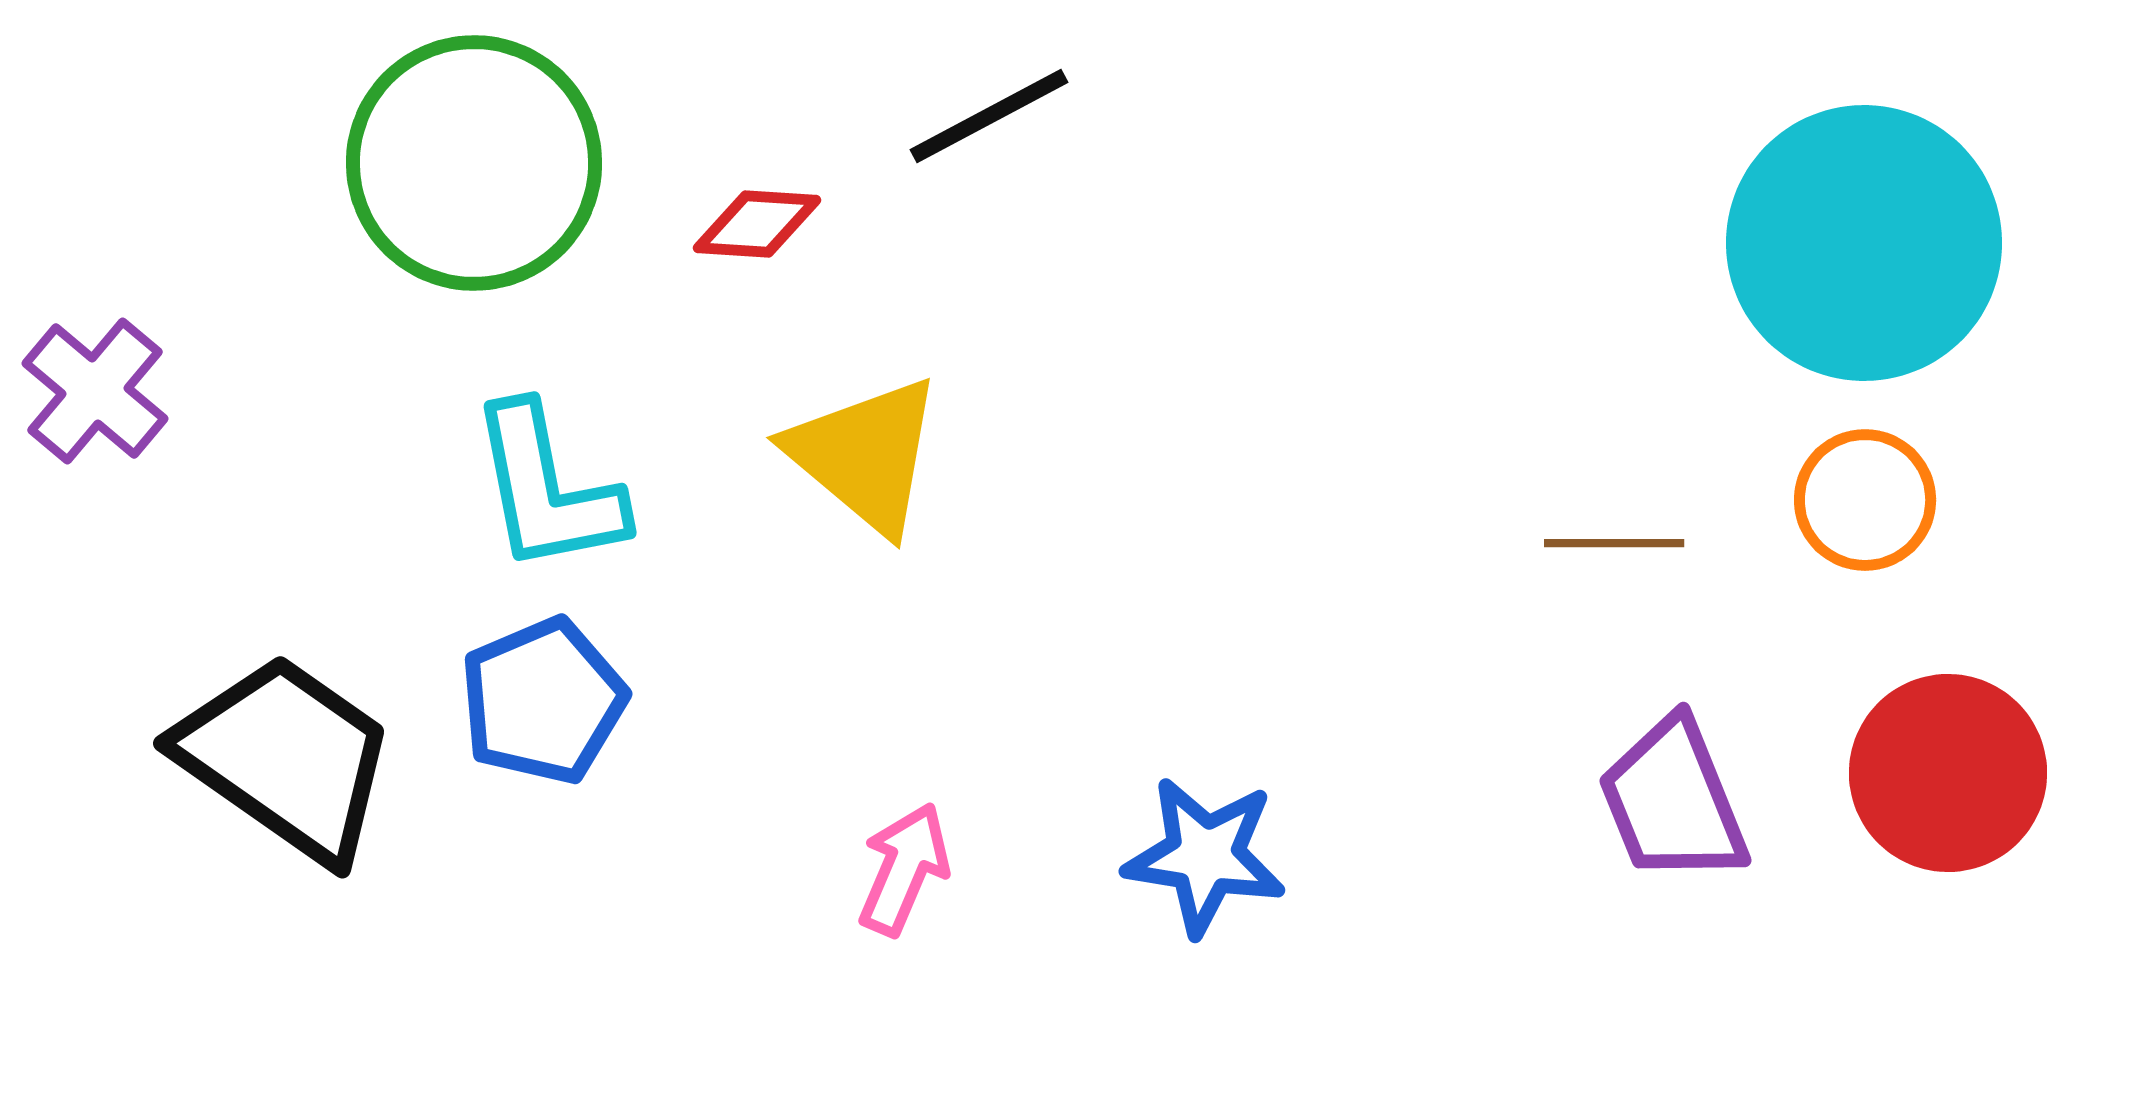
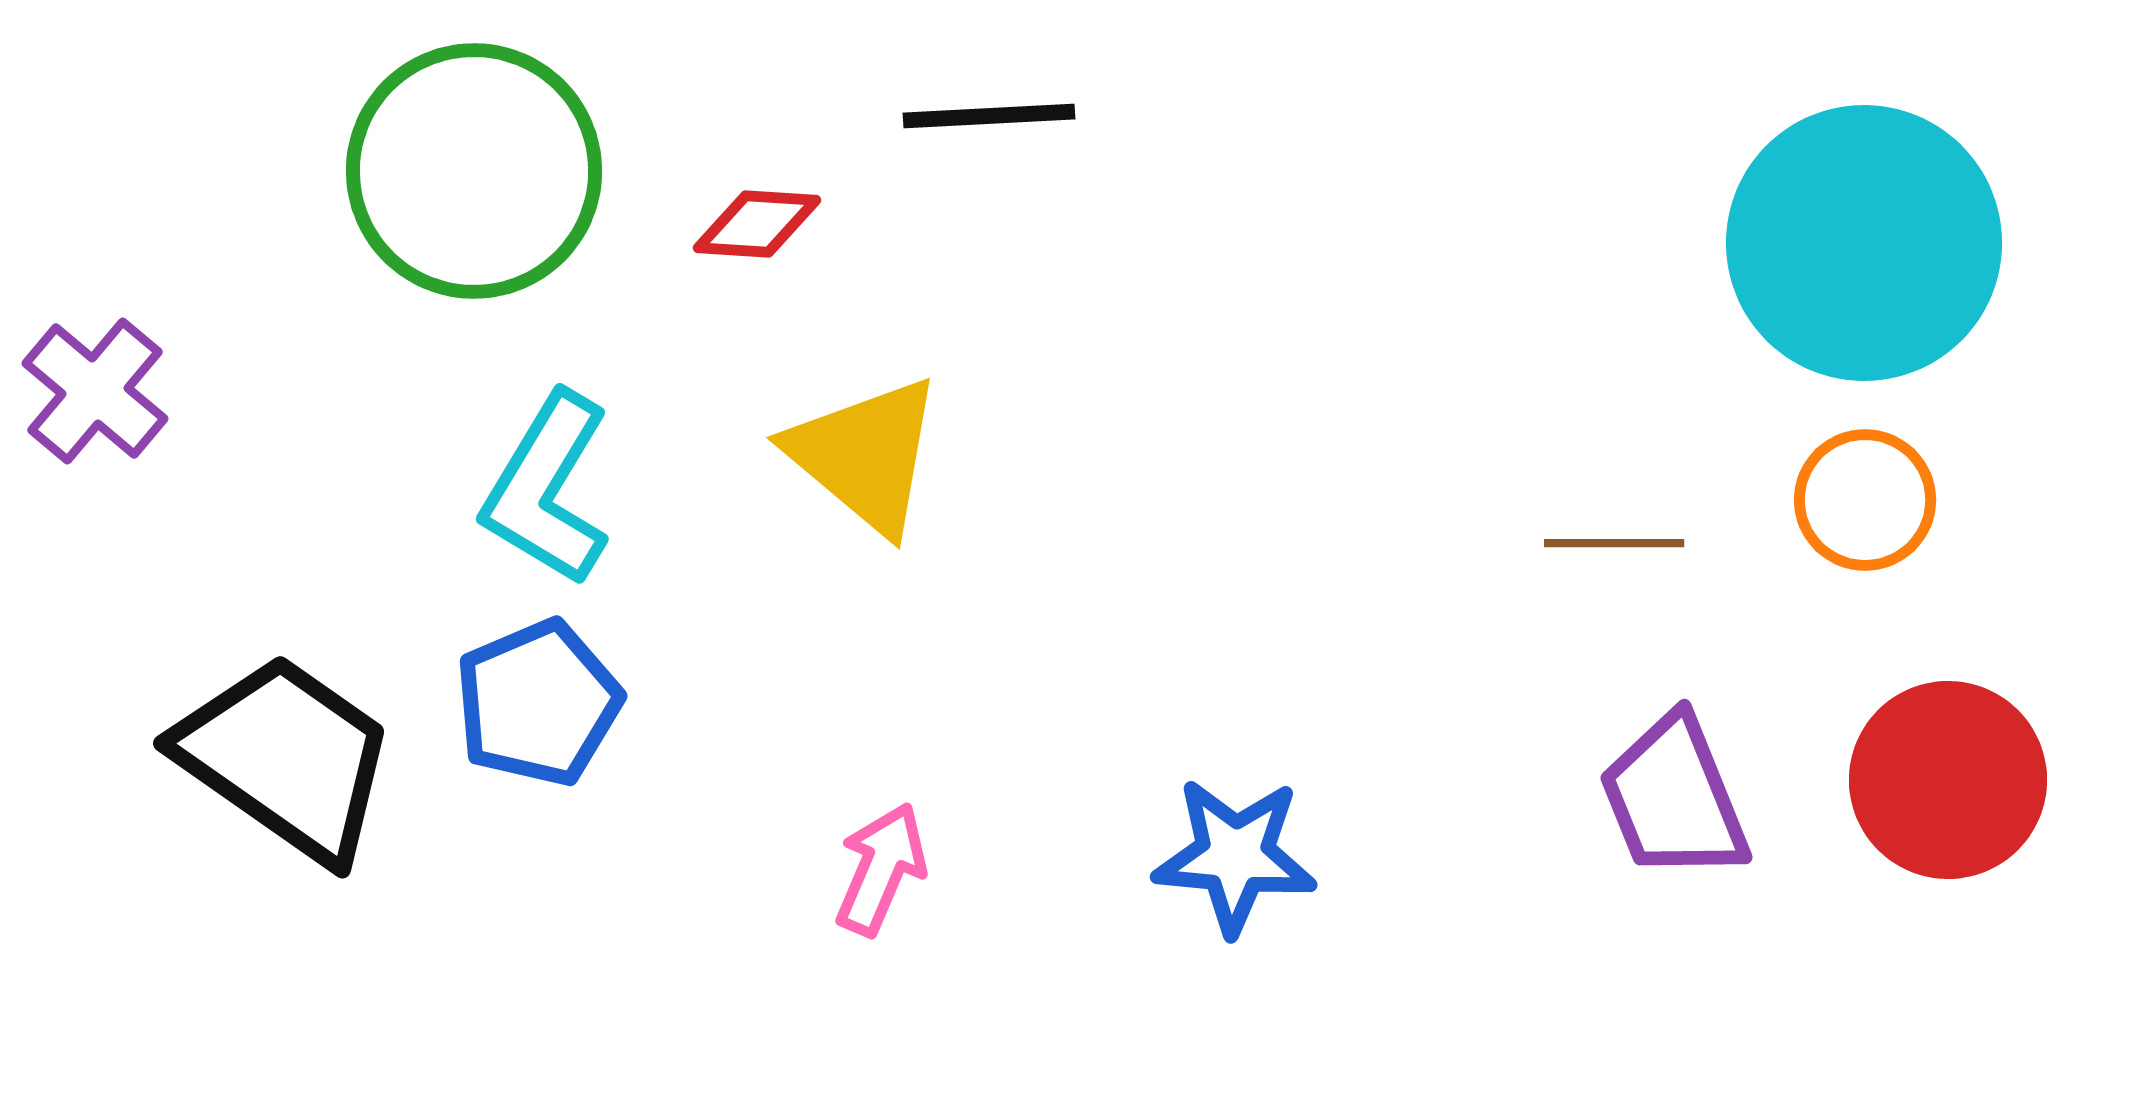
black line: rotated 25 degrees clockwise
green circle: moved 8 px down
cyan L-shape: rotated 42 degrees clockwise
blue pentagon: moved 5 px left, 2 px down
red circle: moved 7 px down
purple trapezoid: moved 1 px right, 3 px up
blue star: moved 30 px right; rotated 4 degrees counterclockwise
pink arrow: moved 23 px left
